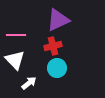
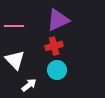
pink line: moved 2 px left, 9 px up
red cross: moved 1 px right
cyan circle: moved 2 px down
white arrow: moved 2 px down
